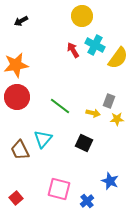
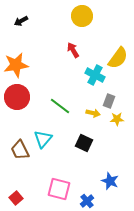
cyan cross: moved 30 px down
